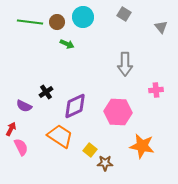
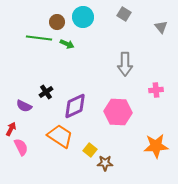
green line: moved 9 px right, 16 px down
orange star: moved 14 px right; rotated 15 degrees counterclockwise
